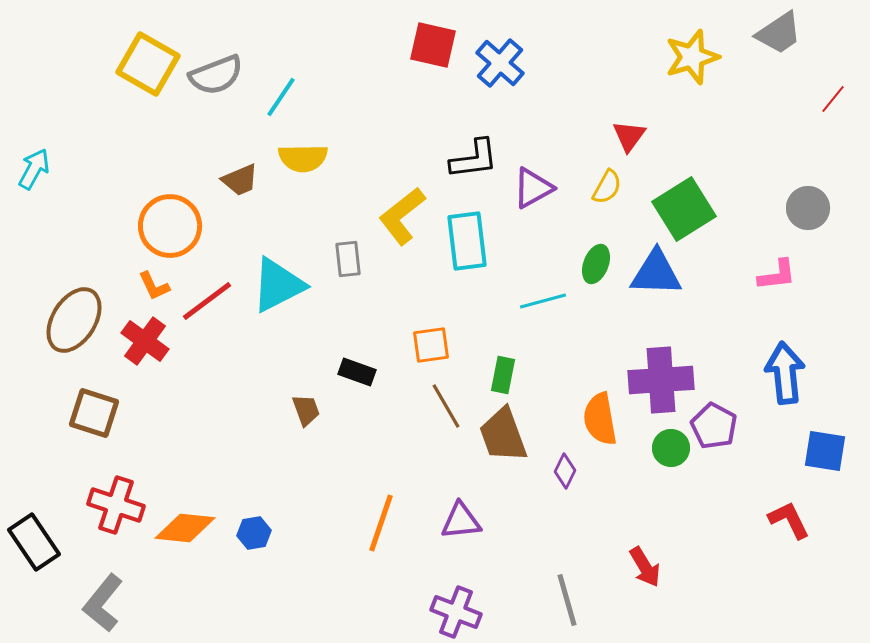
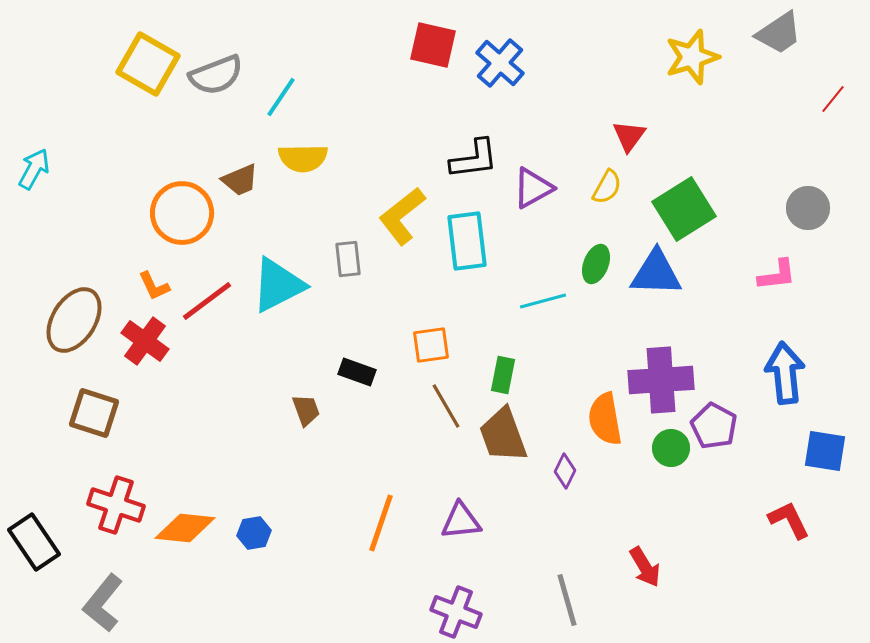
orange circle at (170, 226): moved 12 px right, 13 px up
orange semicircle at (600, 419): moved 5 px right
